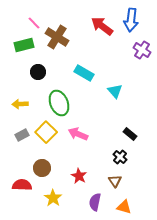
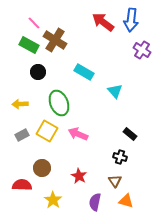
red arrow: moved 1 px right, 4 px up
brown cross: moved 2 px left, 3 px down
green rectangle: moved 5 px right; rotated 42 degrees clockwise
cyan rectangle: moved 1 px up
yellow square: moved 1 px right, 1 px up; rotated 15 degrees counterclockwise
black cross: rotated 24 degrees counterclockwise
yellow star: moved 2 px down
orange triangle: moved 2 px right, 6 px up
